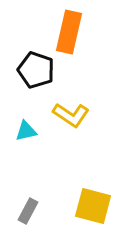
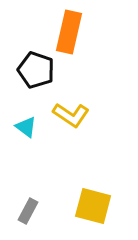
cyan triangle: moved 4 px up; rotated 50 degrees clockwise
